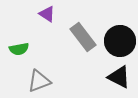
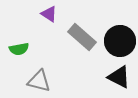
purple triangle: moved 2 px right
gray rectangle: moved 1 px left; rotated 12 degrees counterclockwise
gray triangle: rotated 35 degrees clockwise
